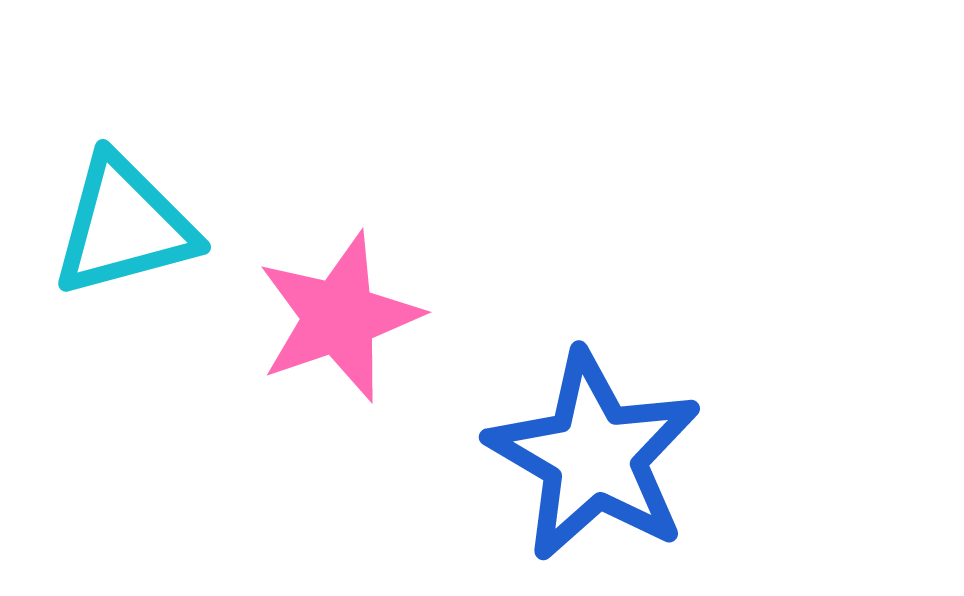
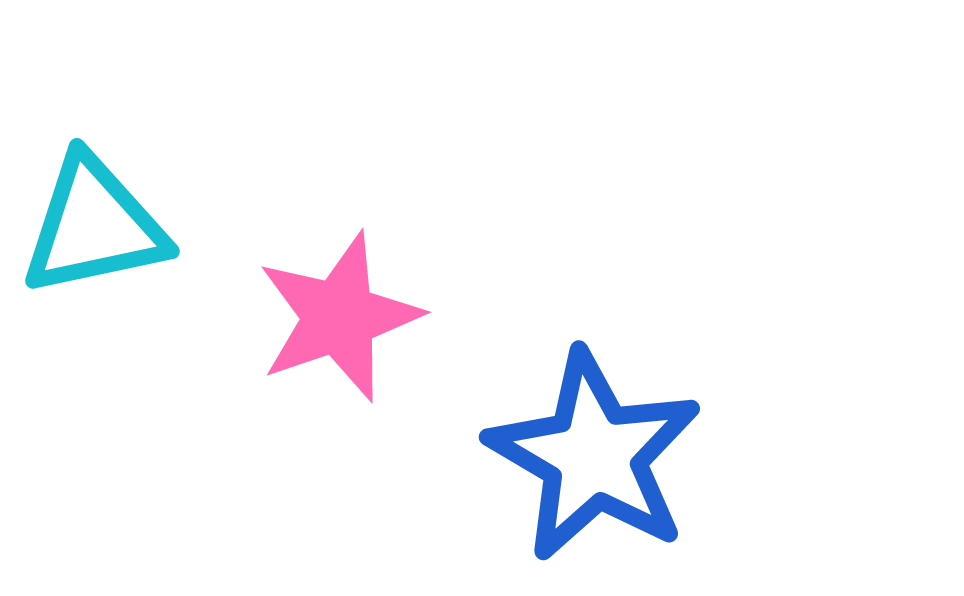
cyan triangle: moved 30 px left; rotated 3 degrees clockwise
